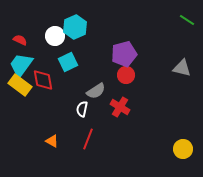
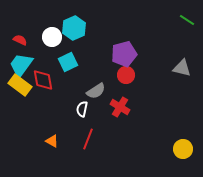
cyan hexagon: moved 1 px left, 1 px down
white circle: moved 3 px left, 1 px down
